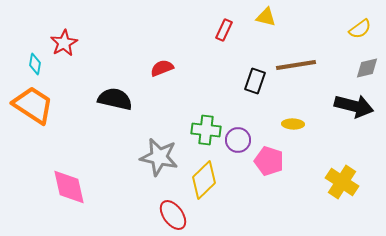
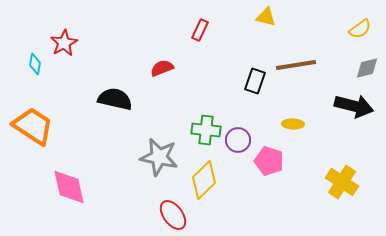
red rectangle: moved 24 px left
orange trapezoid: moved 21 px down
